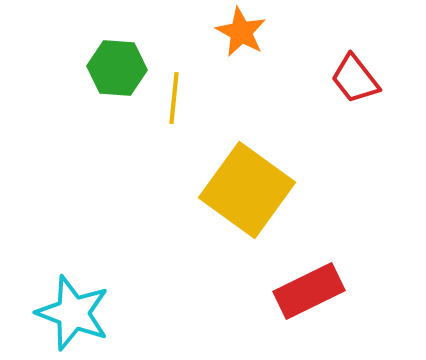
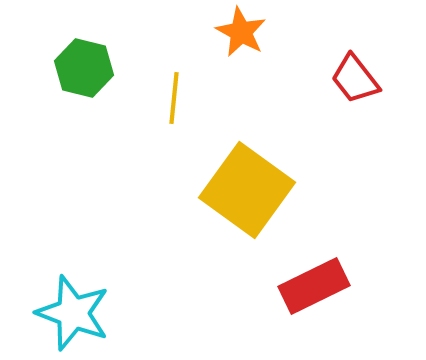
green hexagon: moved 33 px left; rotated 10 degrees clockwise
red rectangle: moved 5 px right, 5 px up
